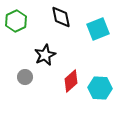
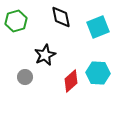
green hexagon: rotated 10 degrees clockwise
cyan square: moved 2 px up
cyan hexagon: moved 2 px left, 15 px up
